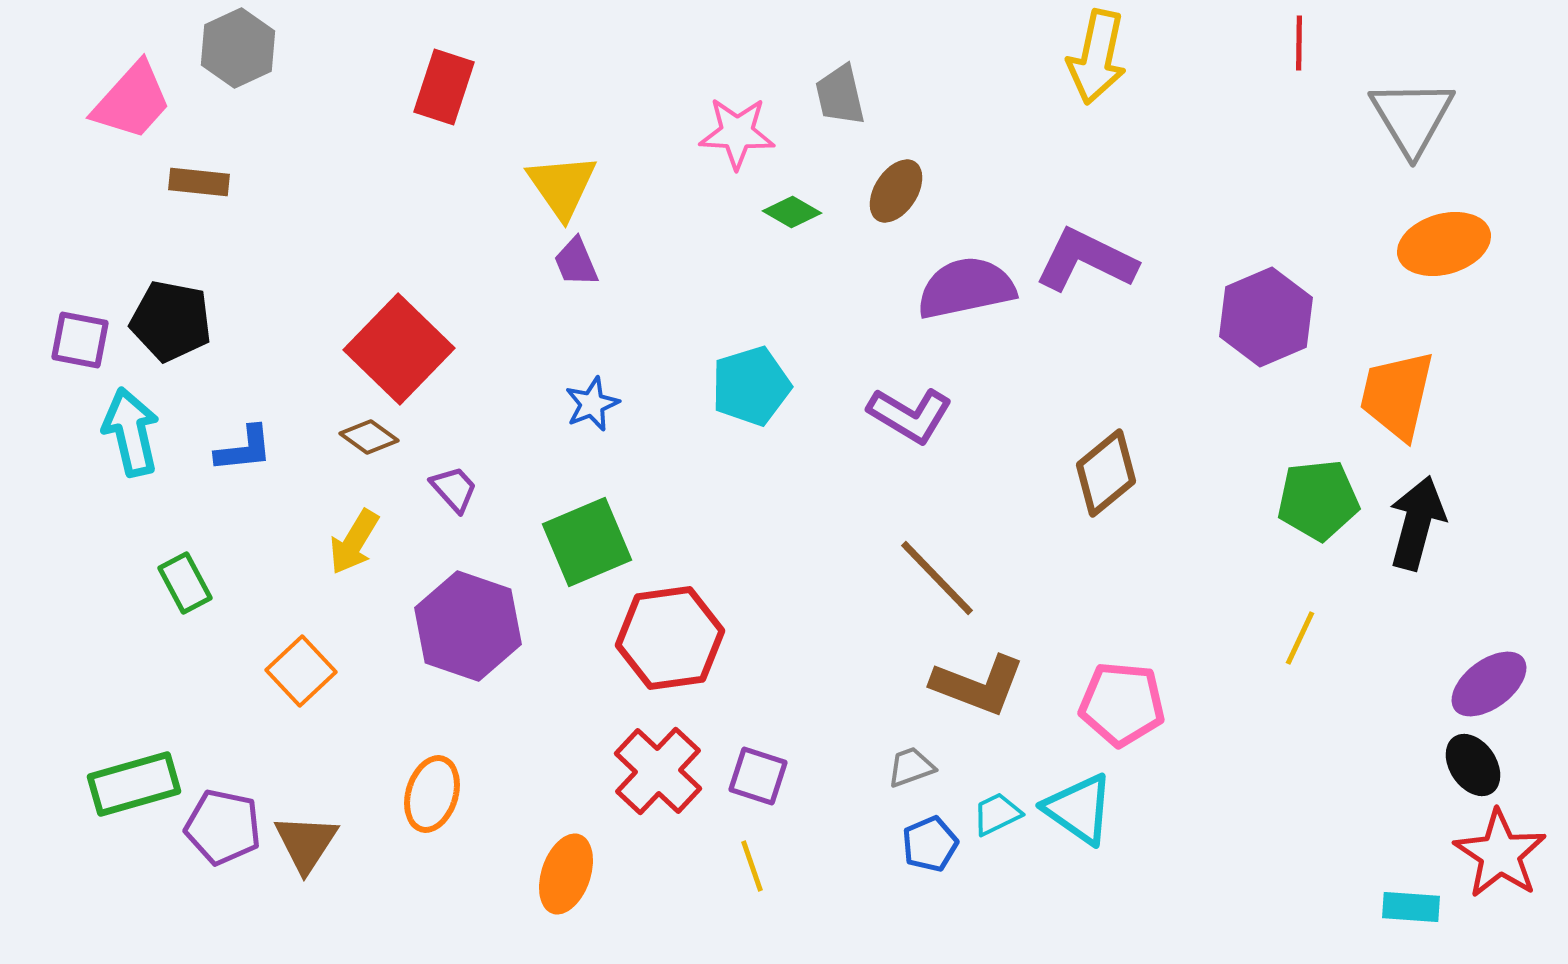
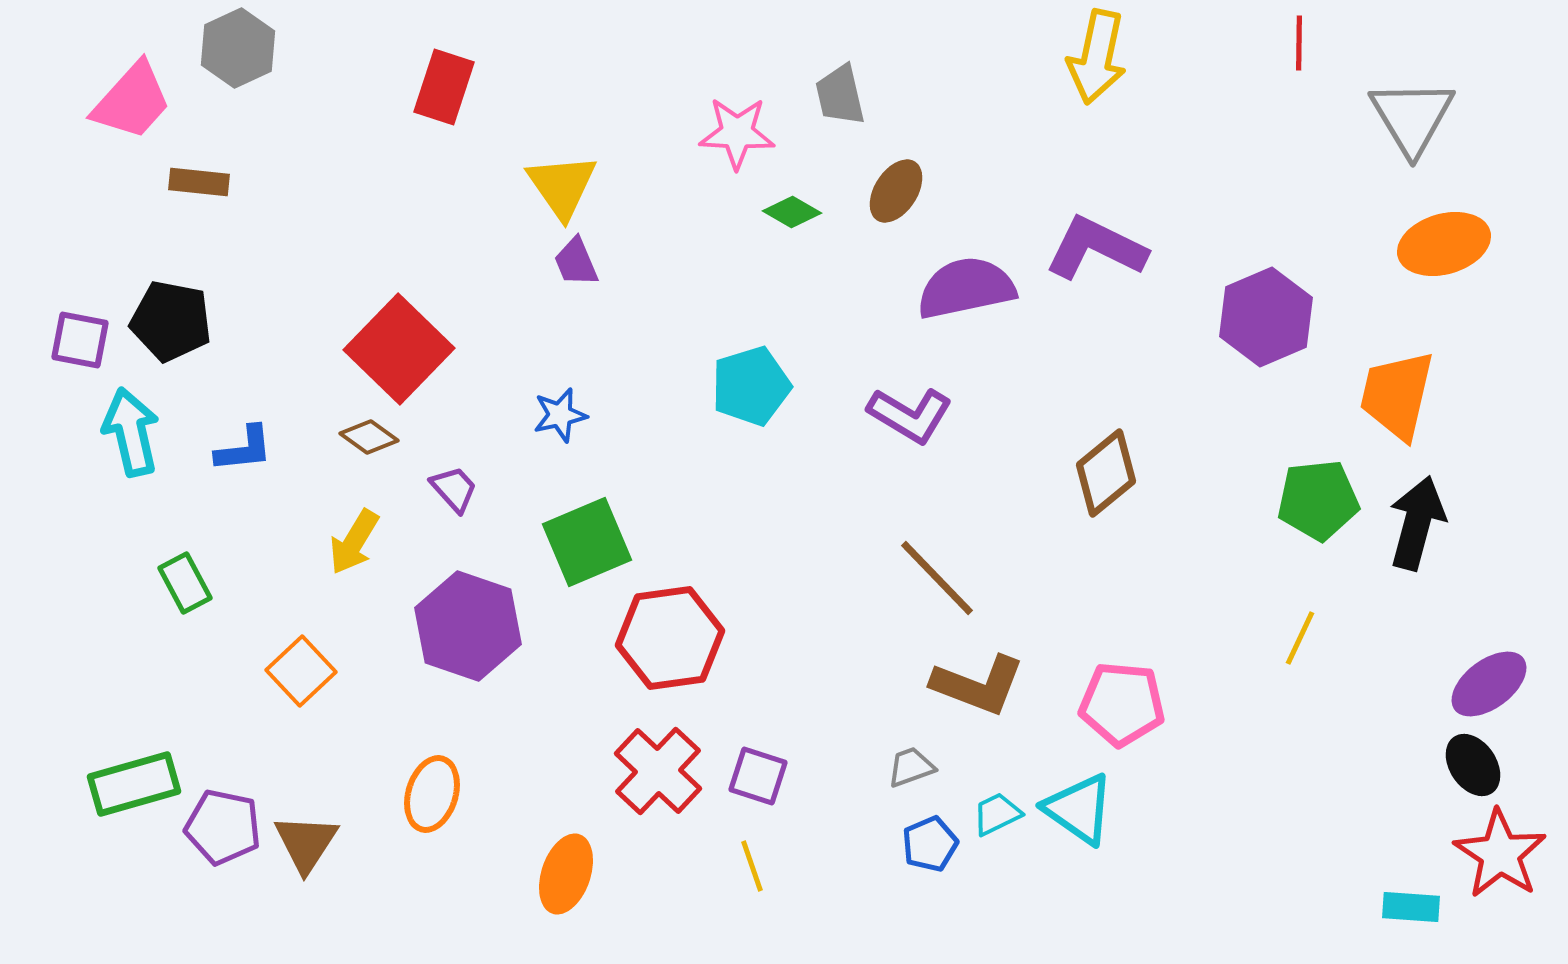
purple L-shape at (1086, 260): moved 10 px right, 12 px up
blue star at (592, 404): moved 32 px left, 11 px down; rotated 10 degrees clockwise
